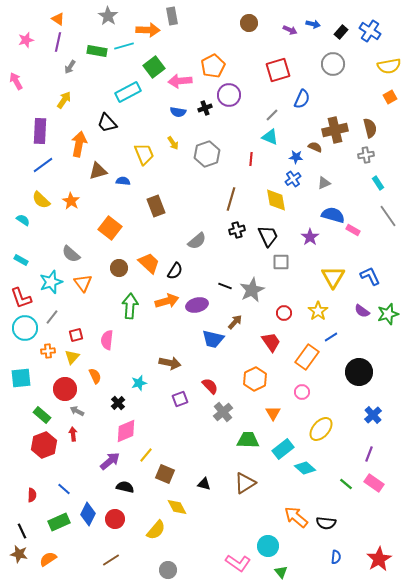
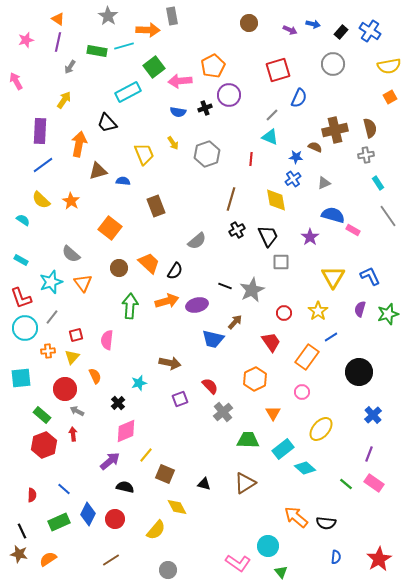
blue semicircle at (302, 99): moved 3 px left, 1 px up
black cross at (237, 230): rotated 14 degrees counterclockwise
purple semicircle at (362, 311): moved 2 px left, 2 px up; rotated 70 degrees clockwise
